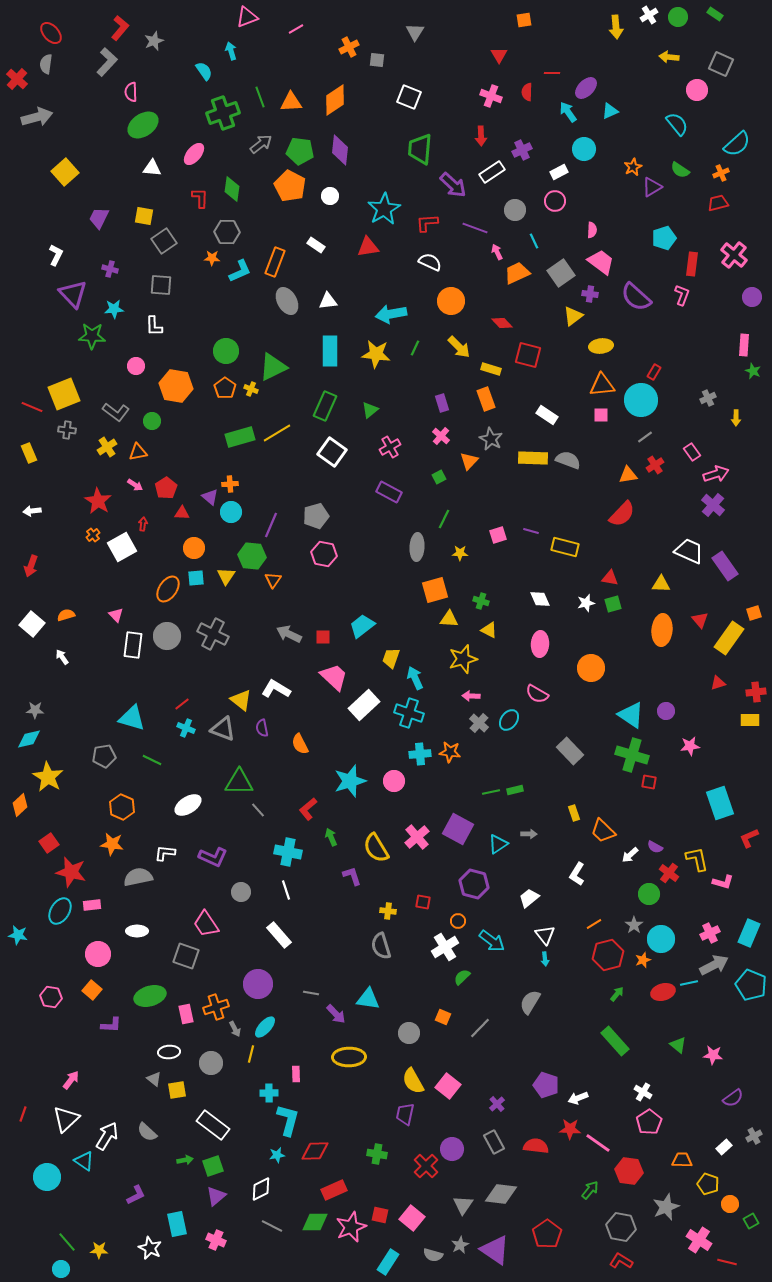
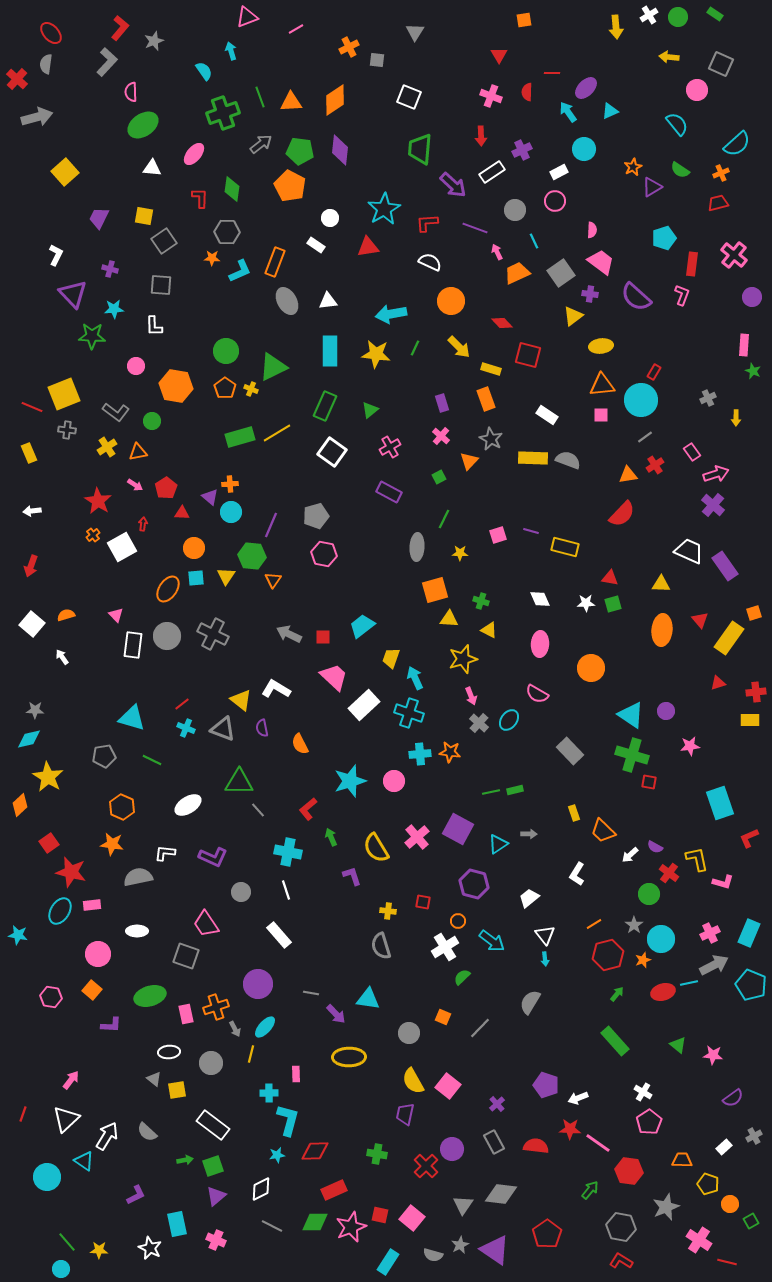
white circle at (330, 196): moved 22 px down
white star at (586, 603): rotated 12 degrees clockwise
pink arrow at (471, 696): rotated 114 degrees counterclockwise
